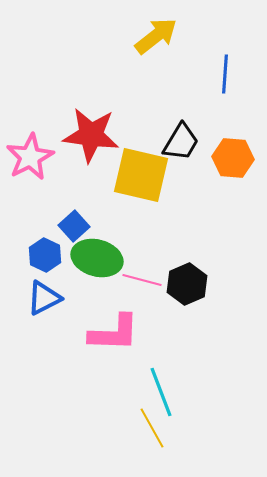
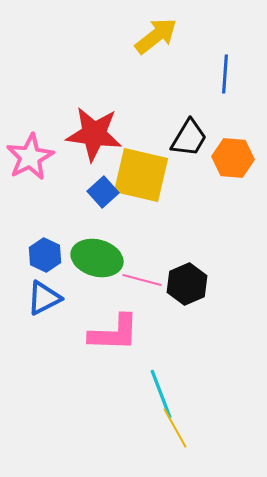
red star: moved 3 px right, 1 px up
black trapezoid: moved 8 px right, 4 px up
blue square: moved 29 px right, 34 px up
cyan line: moved 2 px down
yellow line: moved 23 px right
